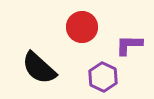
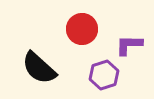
red circle: moved 2 px down
purple hexagon: moved 1 px right, 2 px up; rotated 16 degrees clockwise
